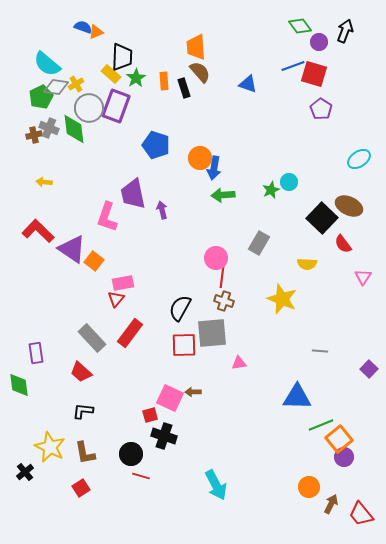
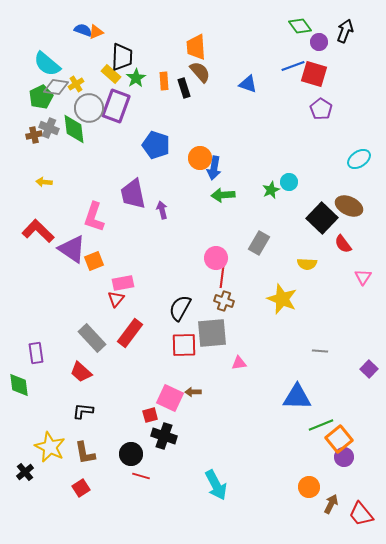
blue semicircle at (83, 27): moved 3 px down
pink L-shape at (107, 217): moved 13 px left
orange square at (94, 261): rotated 30 degrees clockwise
